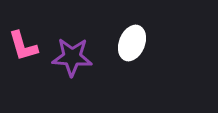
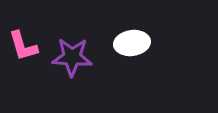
white ellipse: rotated 60 degrees clockwise
